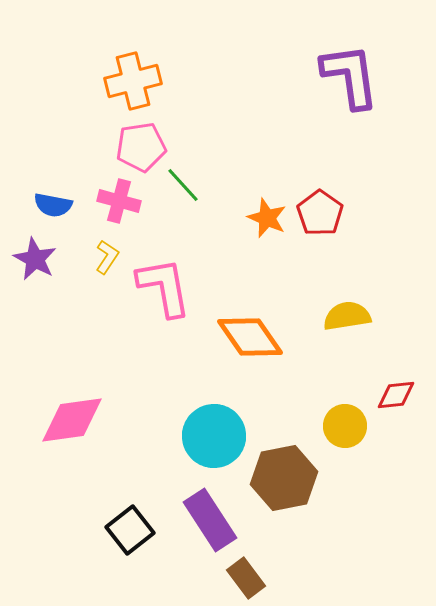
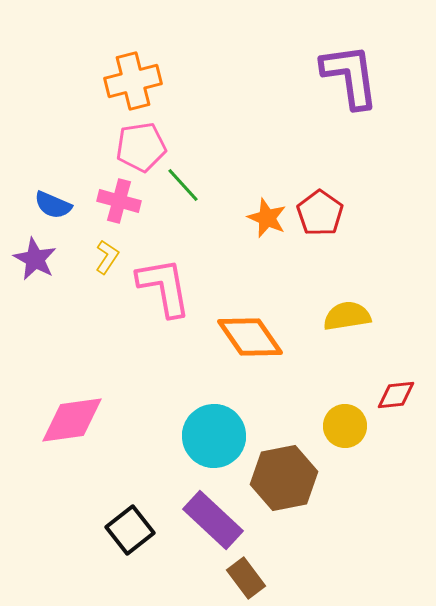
blue semicircle: rotated 12 degrees clockwise
purple rectangle: moved 3 px right; rotated 14 degrees counterclockwise
